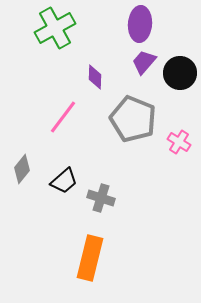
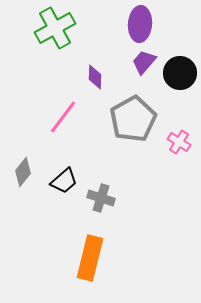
gray pentagon: rotated 21 degrees clockwise
gray diamond: moved 1 px right, 3 px down
